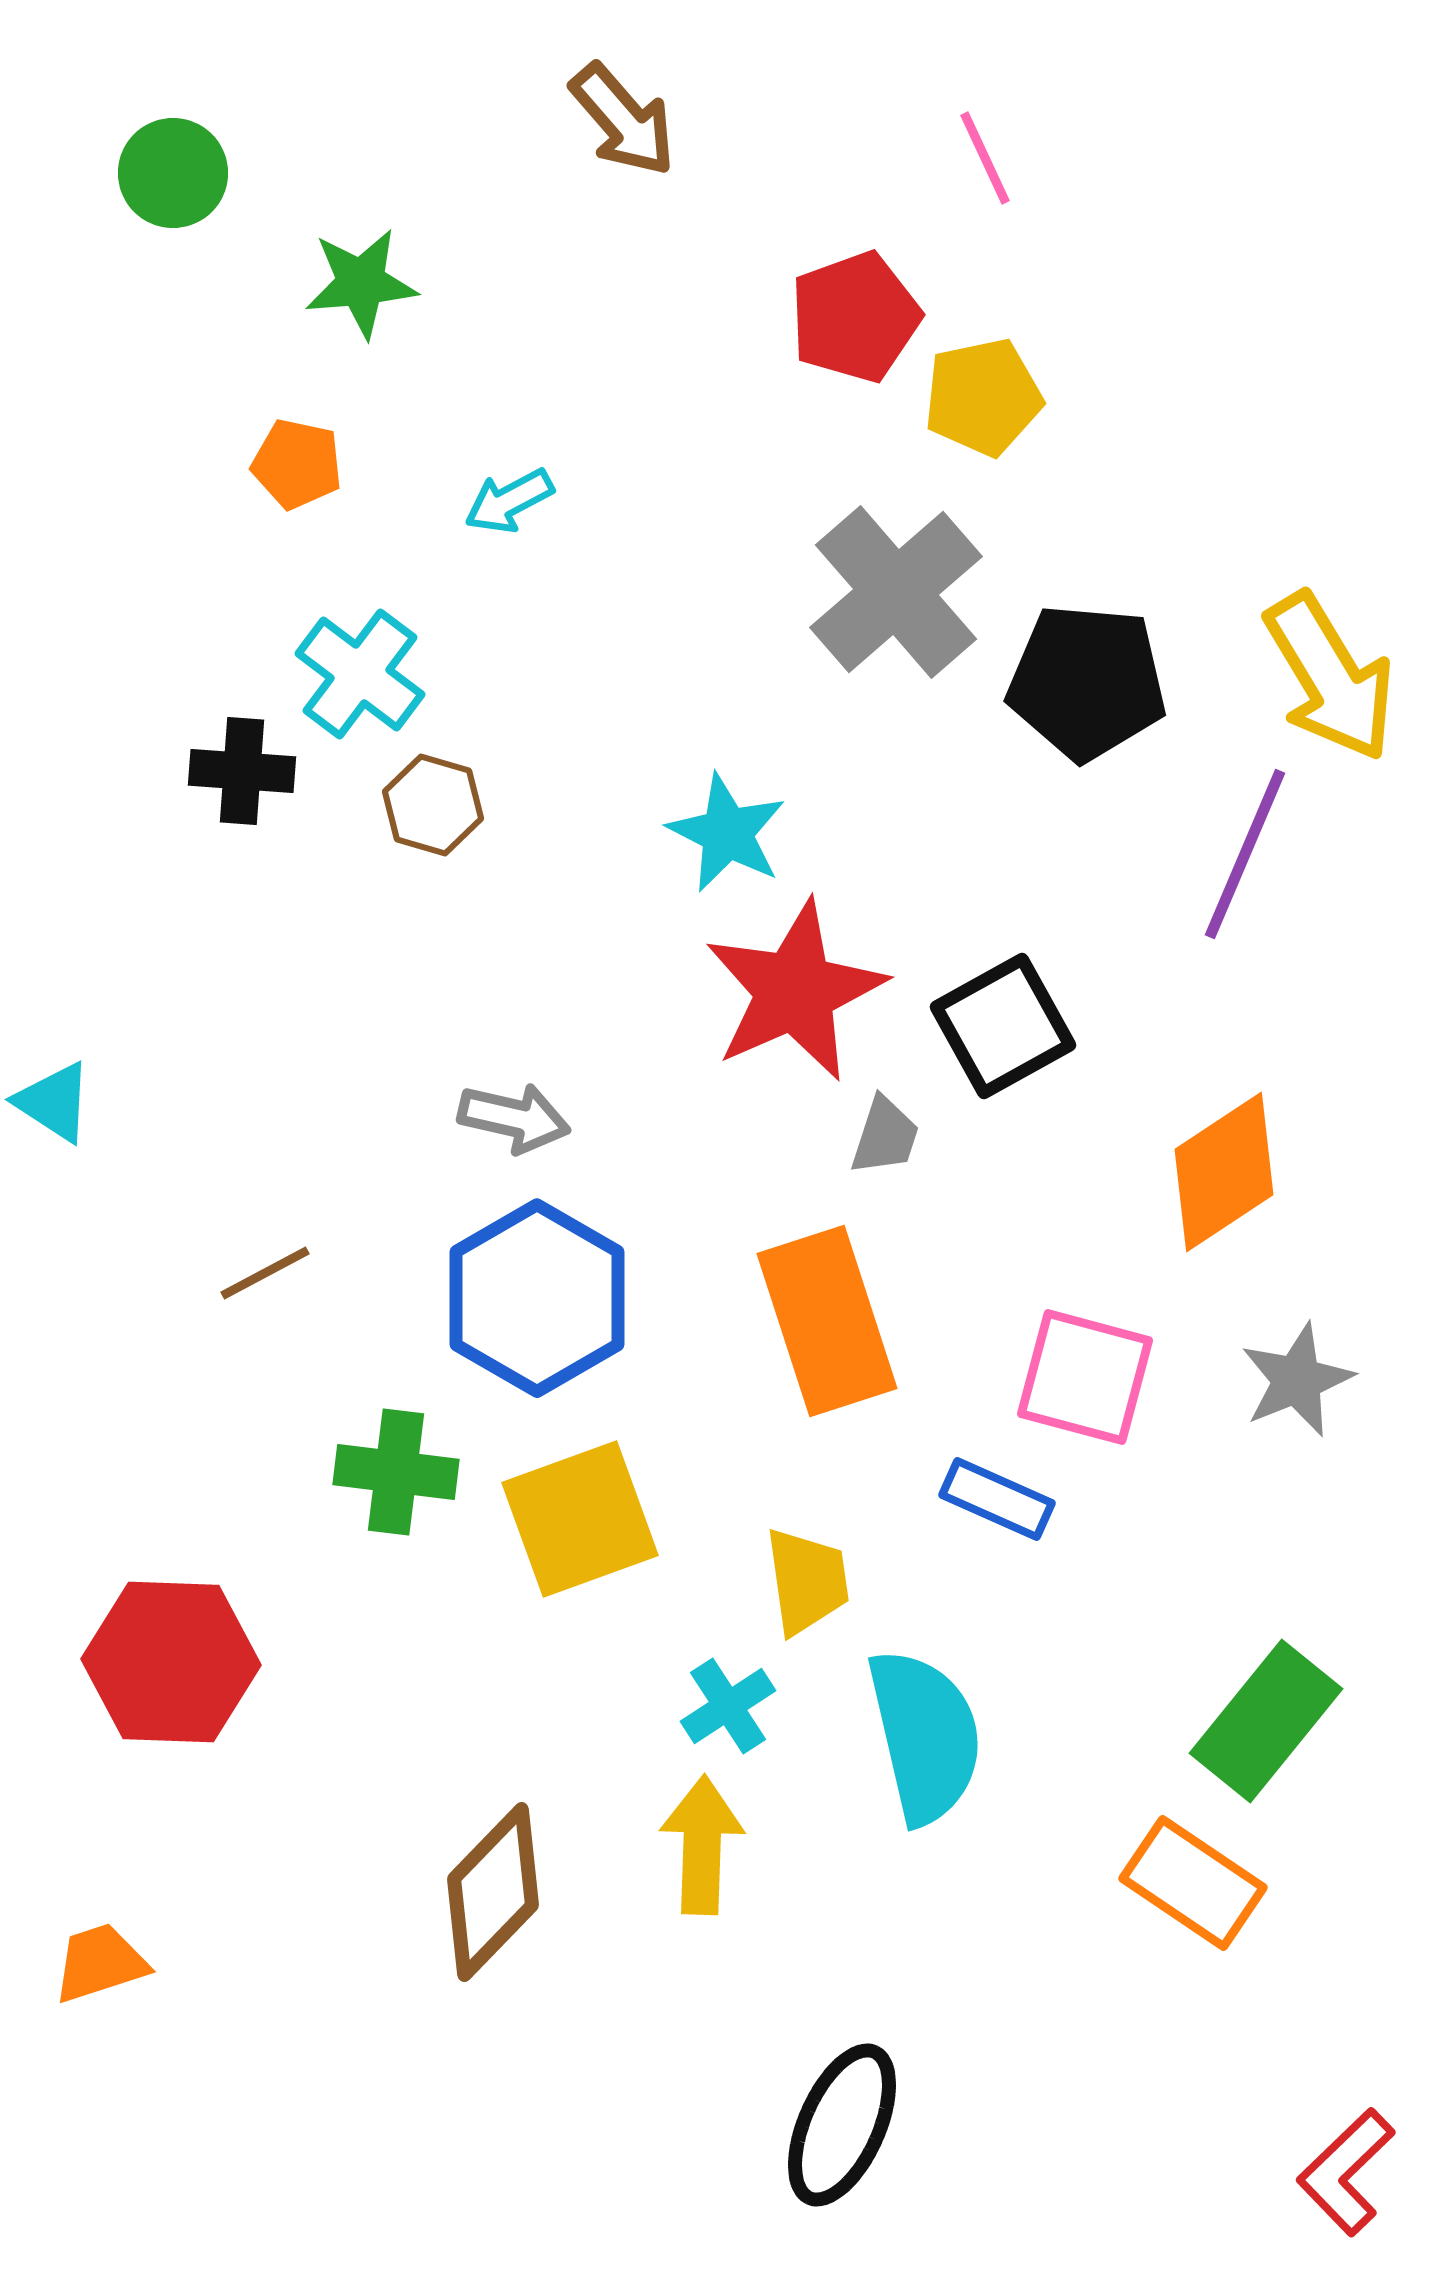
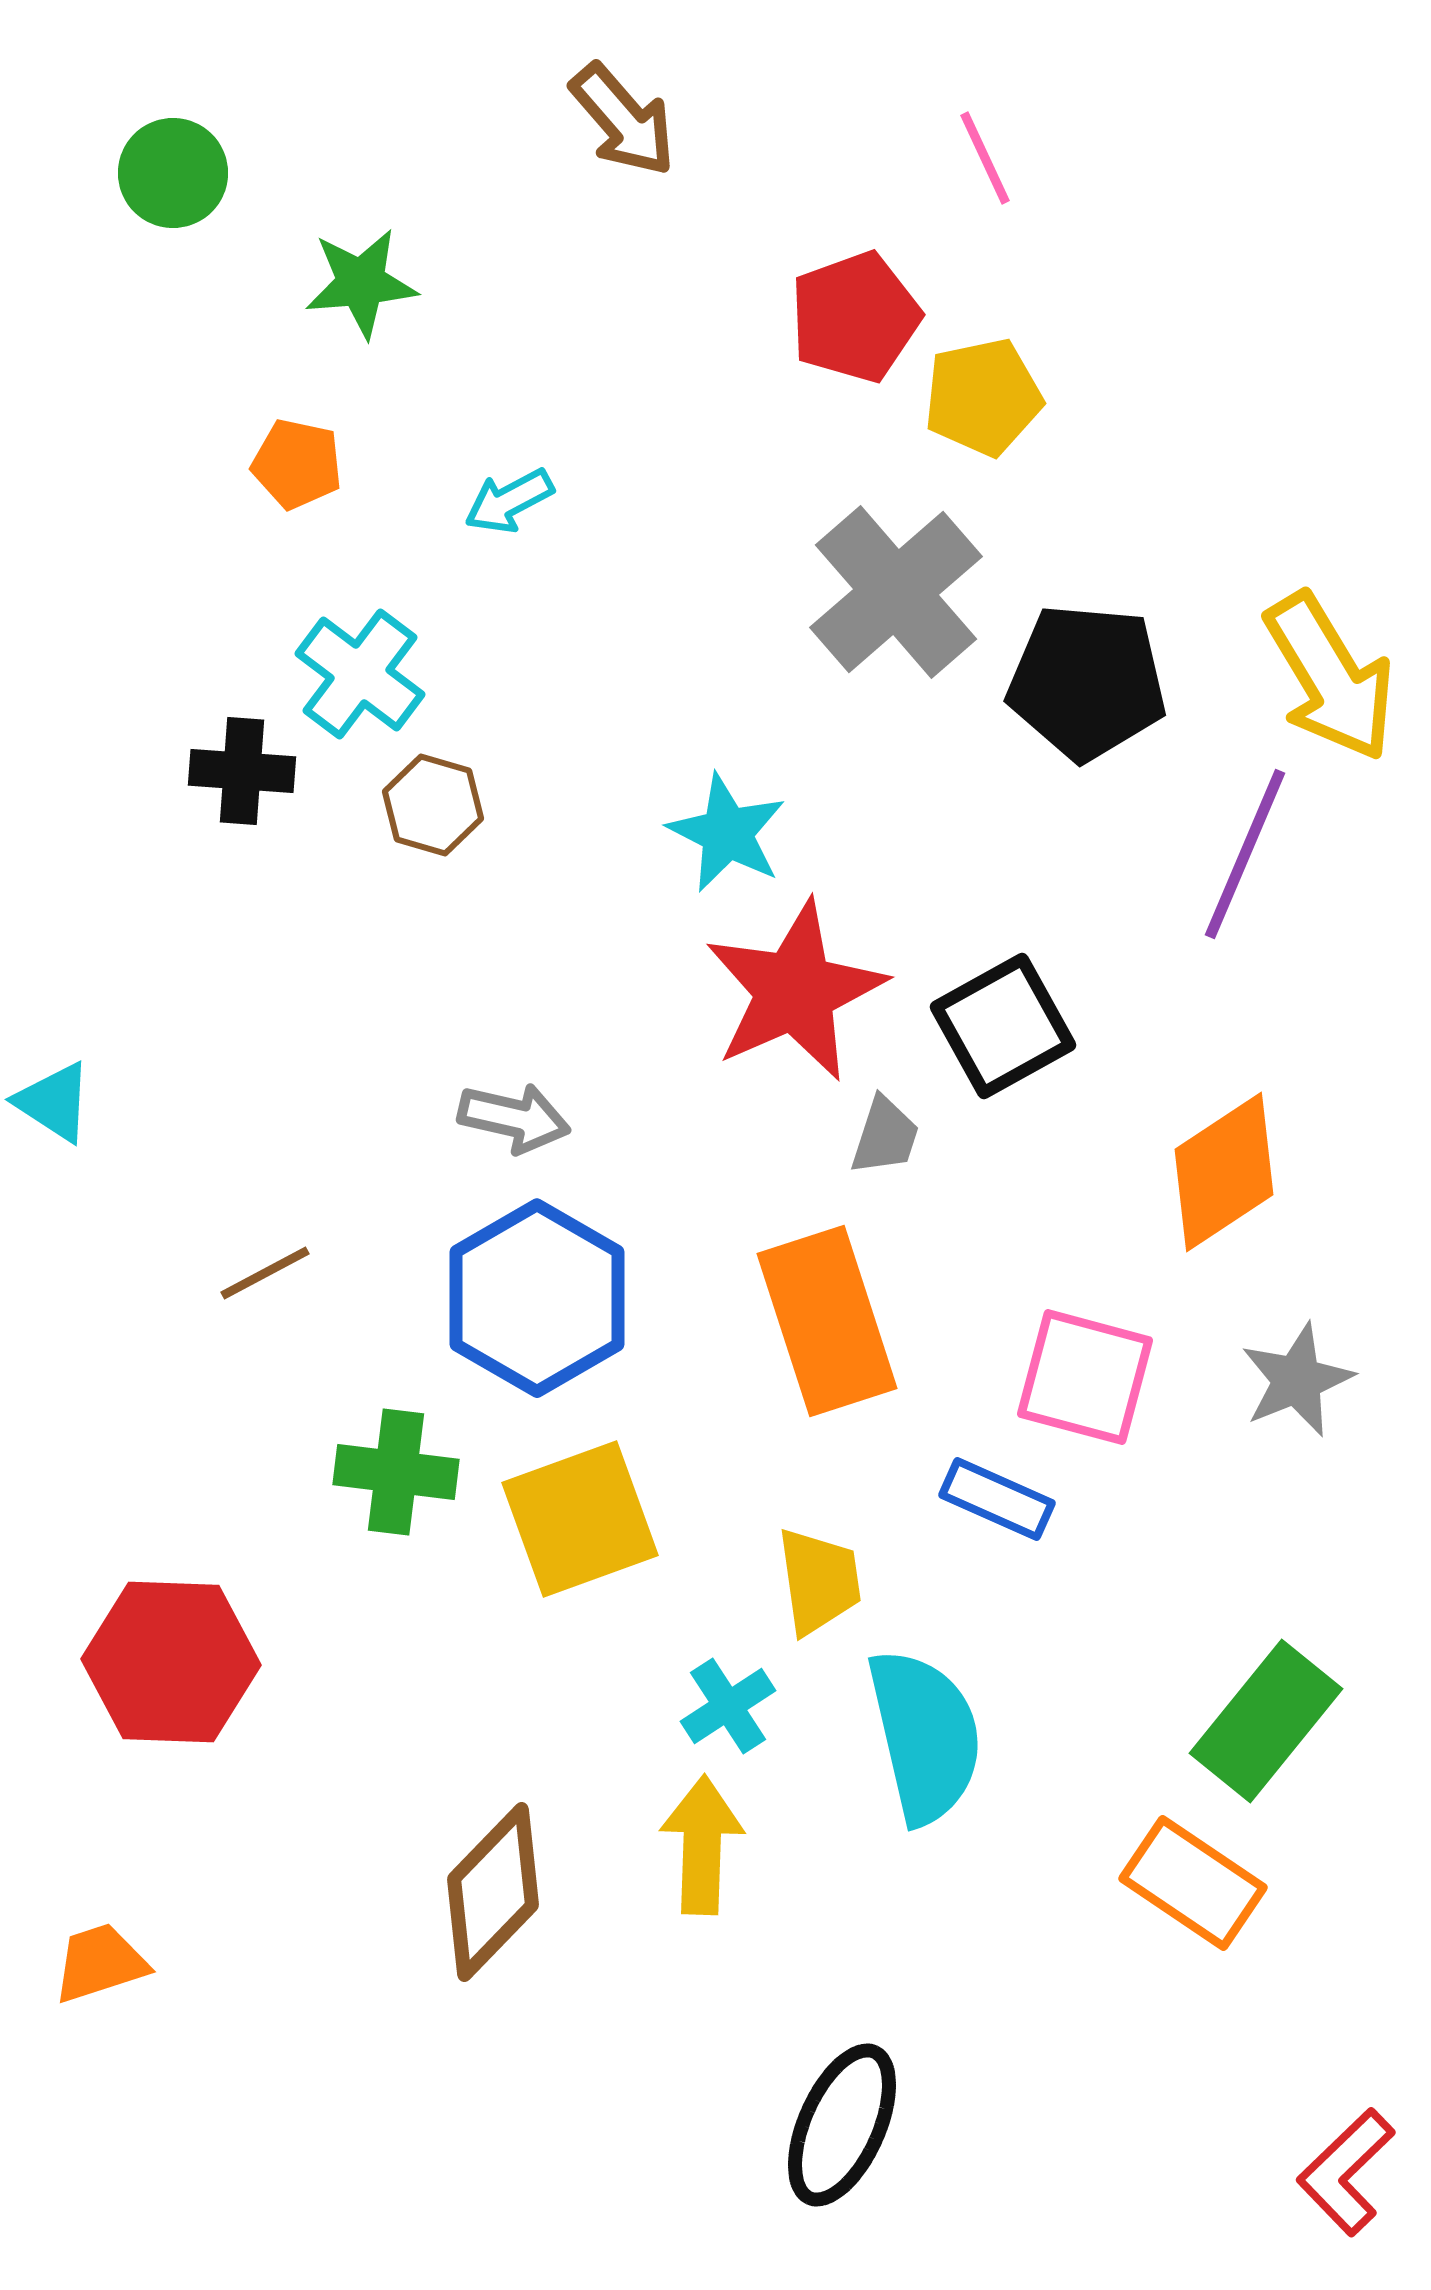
yellow trapezoid at (807, 1581): moved 12 px right
